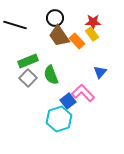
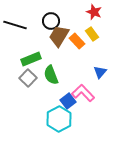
black circle: moved 4 px left, 3 px down
red star: moved 1 px right, 10 px up; rotated 21 degrees clockwise
brown trapezoid: rotated 65 degrees clockwise
green rectangle: moved 3 px right, 2 px up
cyan hexagon: rotated 10 degrees counterclockwise
